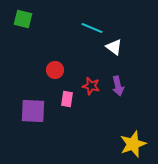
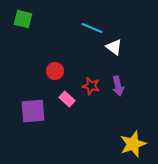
red circle: moved 1 px down
pink rectangle: rotated 56 degrees counterclockwise
purple square: rotated 8 degrees counterclockwise
